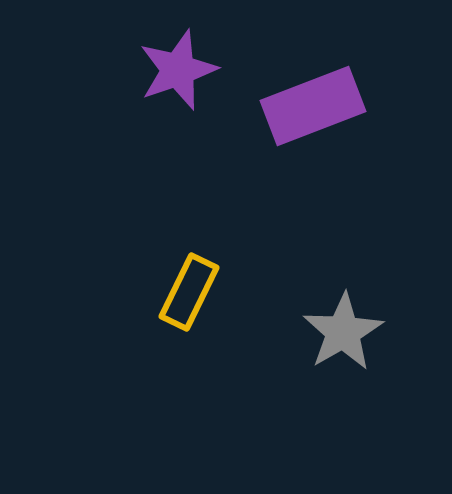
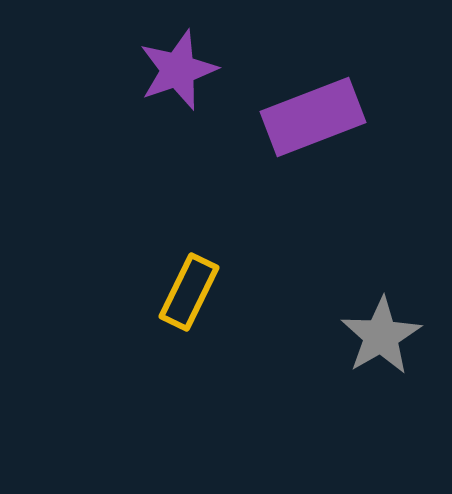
purple rectangle: moved 11 px down
gray star: moved 38 px right, 4 px down
